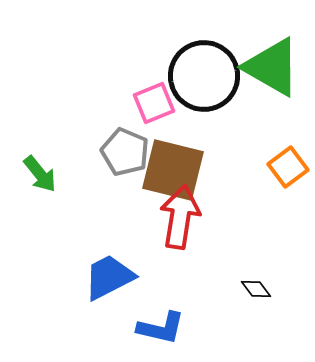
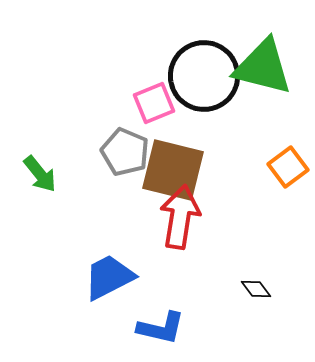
green triangle: moved 9 px left; rotated 16 degrees counterclockwise
